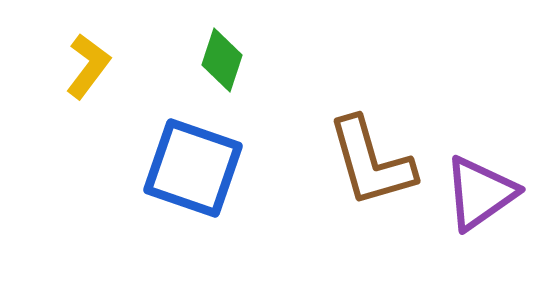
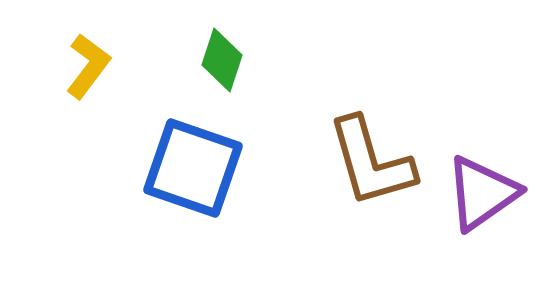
purple triangle: moved 2 px right
